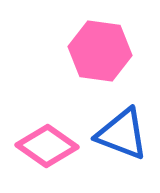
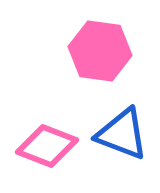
pink diamond: rotated 14 degrees counterclockwise
